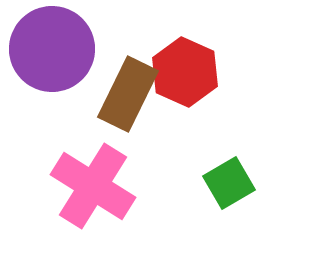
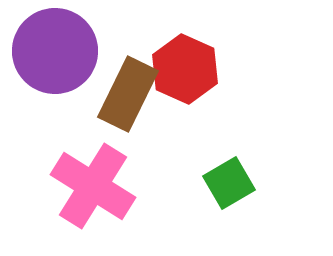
purple circle: moved 3 px right, 2 px down
red hexagon: moved 3 px up
